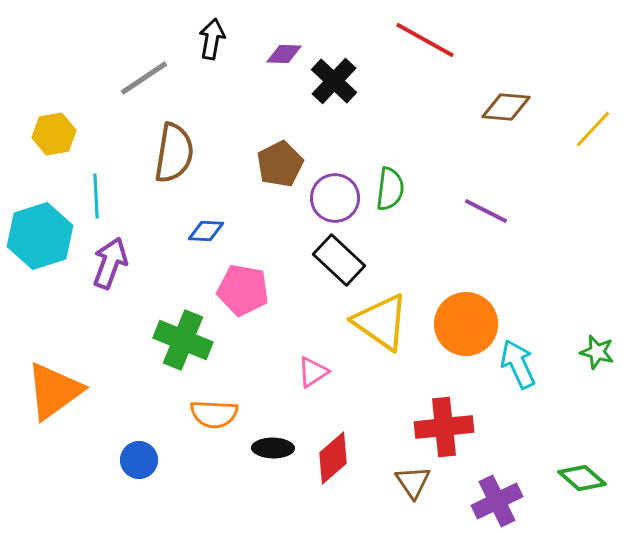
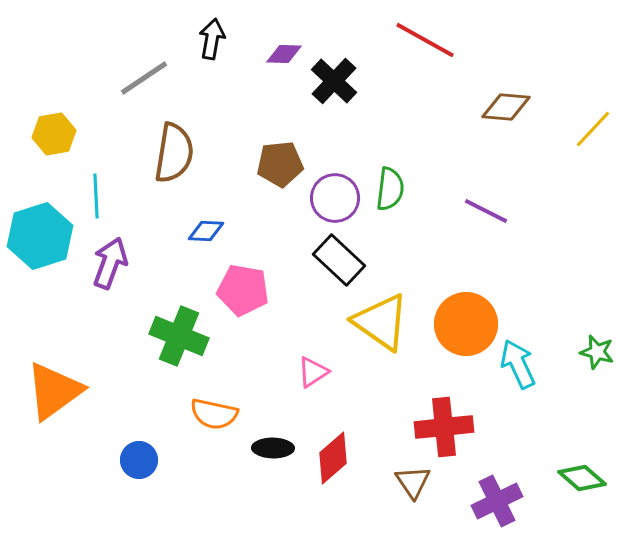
brown pentagon: rotated 21 degrees clockwise
green cross: moved 4 px left, 4 px up
orange semicircle: rotated 9 degrees clockwise
